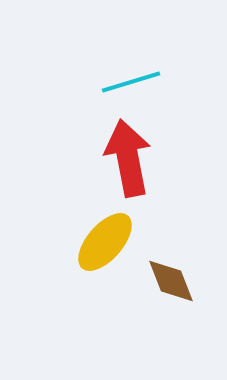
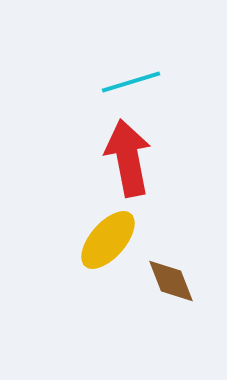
yellow ellipse: moved 3 px right, 2 px up
